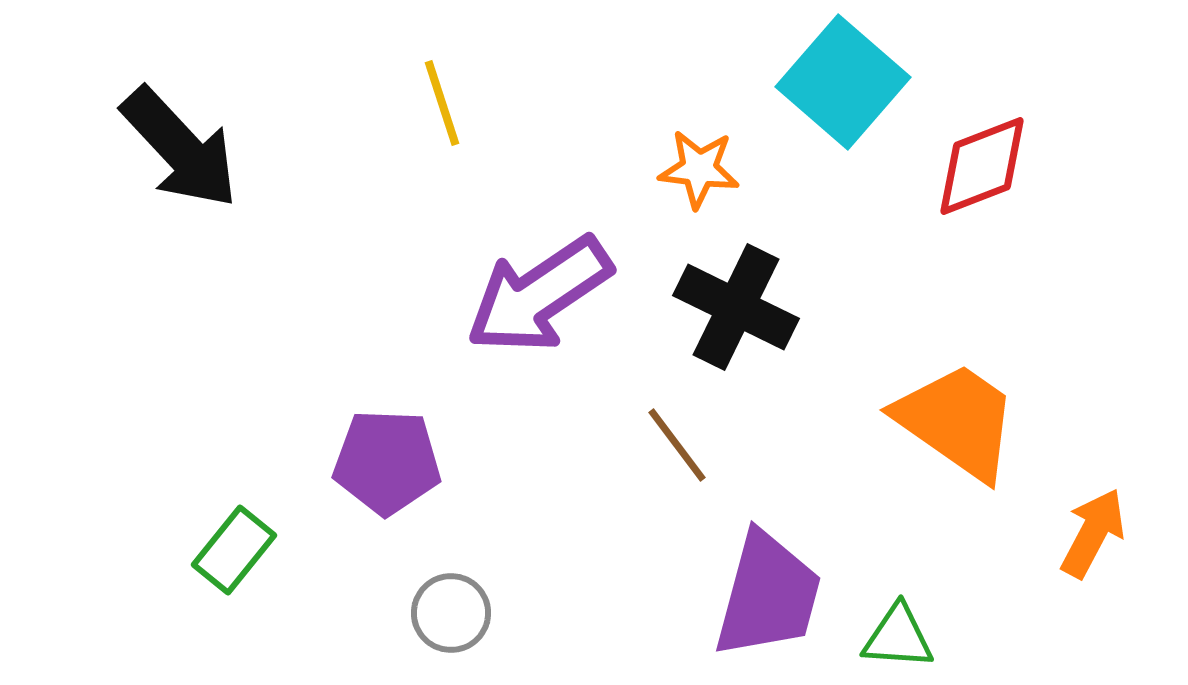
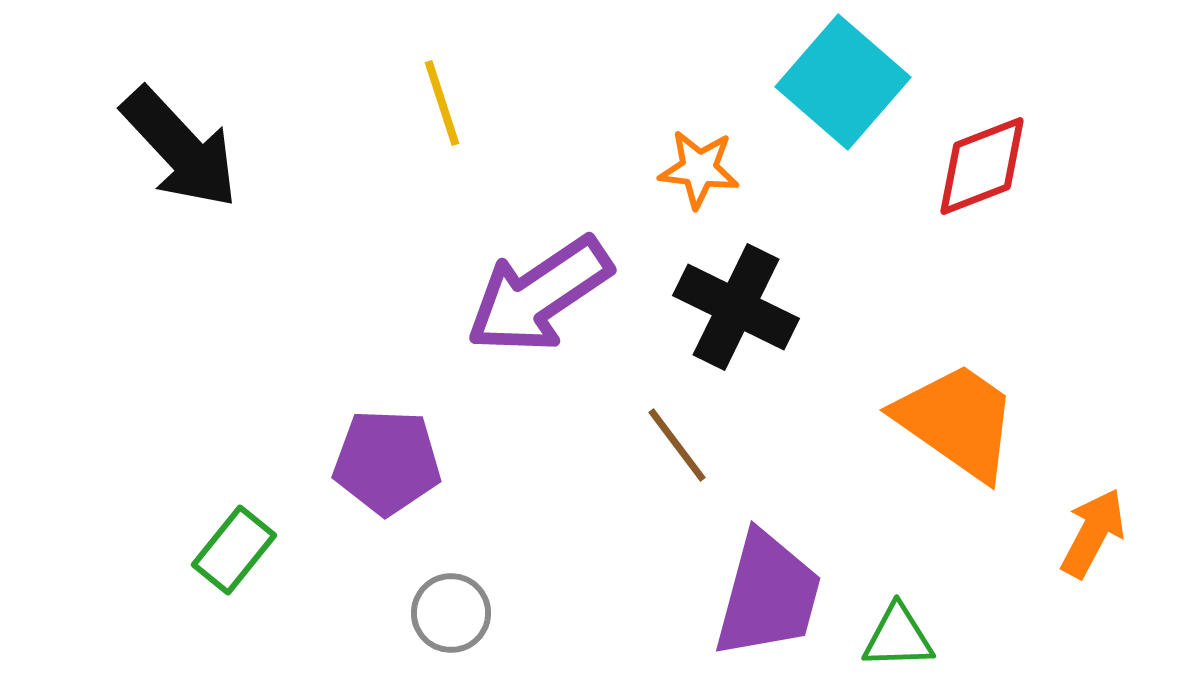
green triangle: rotated 6 degrees counterclockwise
